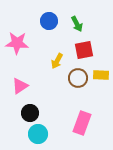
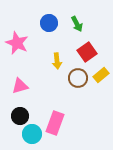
blue circle: moved 2 px down
pink star: rotated 20 degrees clockwise
red square: moved 3 px right, 2 px down; rotated 24 degrees counterclockwise
yellow arrow: rotated 35 degrees counterclockwise
yellow rectangle: rotated 42 degrees counterclockwise
pink triangle: rotated 18 degrees clockwise
black circle: moved 10 px left, 3 px down
pink rectangle: moved 27 px left
cyan circle: moved 6 px left
